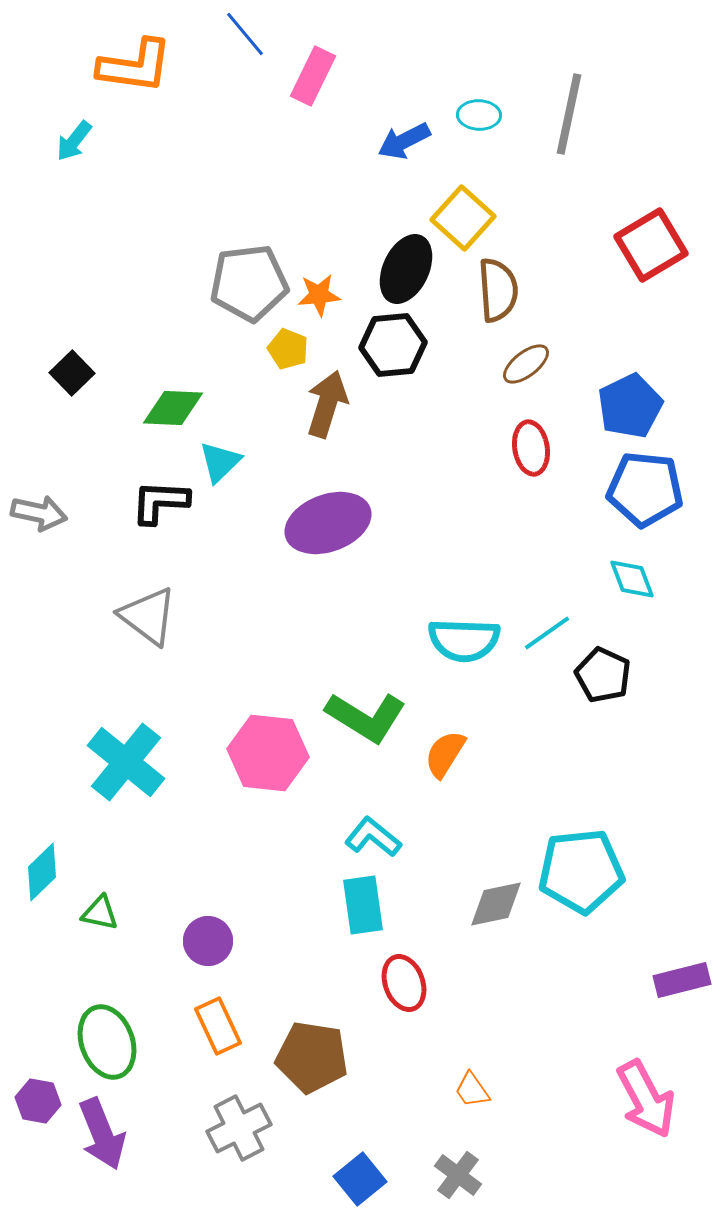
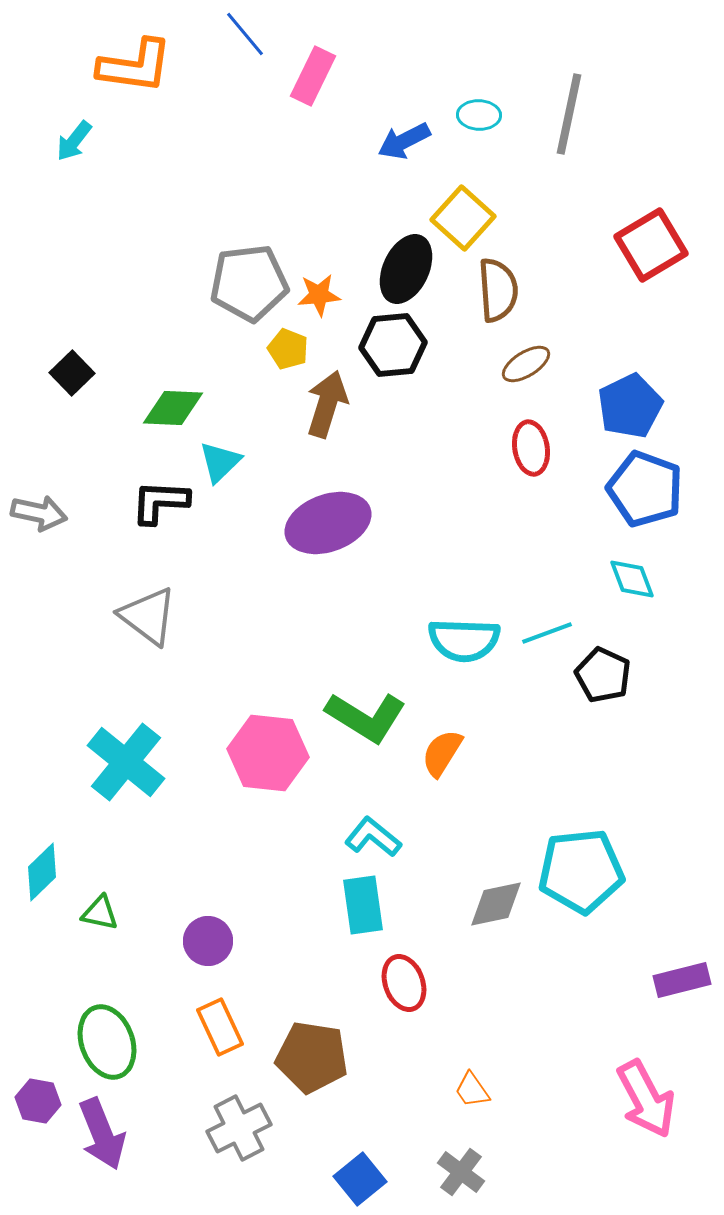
brown ellipse at (526, 364): rotated 6 degrees clockwise
blue pentagon at (645, 489): rotated 14 degrees clockwise
cyan line at (547, 633): rotated 15 degrees clockwise
orange semicircle at (445, 754): moved 3 px left, 1 px up
orange rectangle at (218, 1026): moved 2 px right, 1 px down
gray cross at (458, 1175): moved 3 px right, 3 px up
